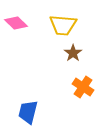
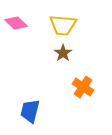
brown star: moved 10 px left
blue trapezoid: moved 2 px right, 1 px up
